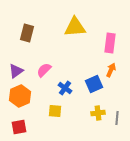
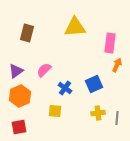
orange arrow: moved 6 px right, 5 px up
